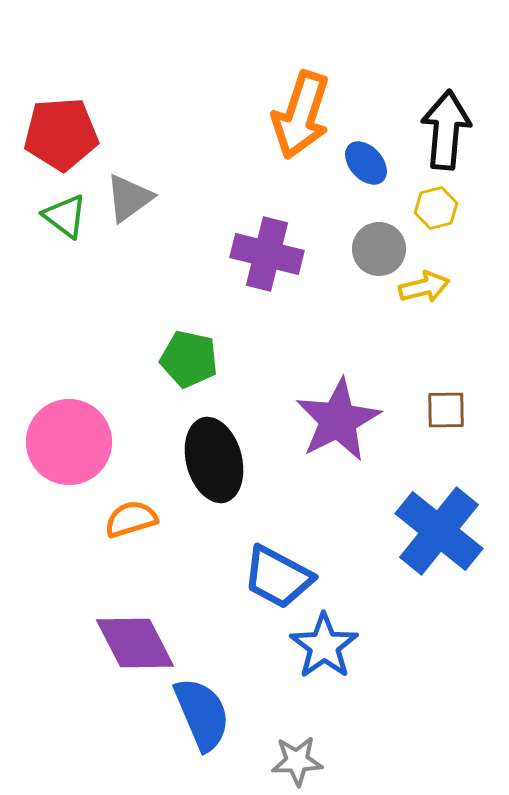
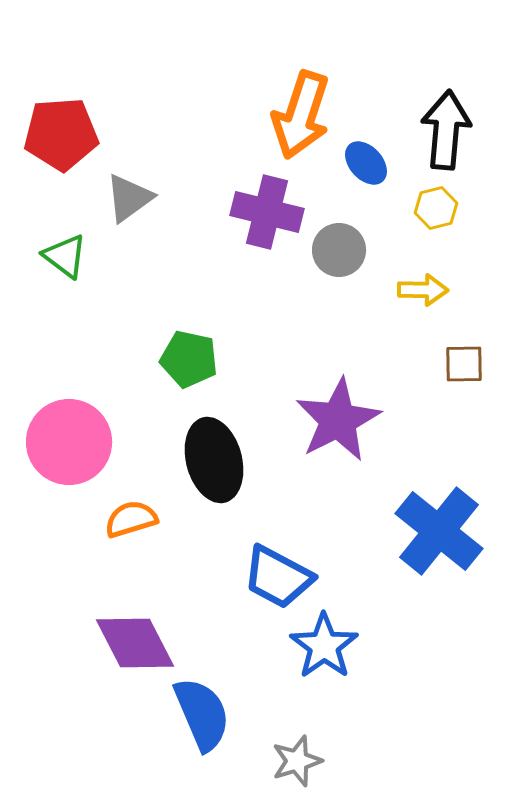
green triangle: moved 40 px down
gray circle: moved 40 px left, 1 px down
purple cross: moved 42 px up
yellow arrow: moved 1 px left, 3 px down; rotated 15 degrees clockwise
brown square: moved 18 px right, 46 px up
gray star: rotated 15 degrees counterclockwise
